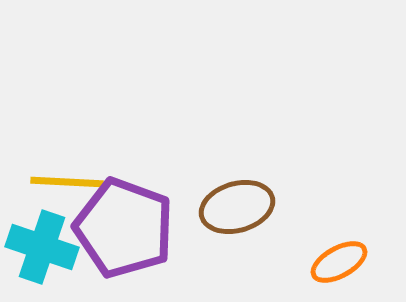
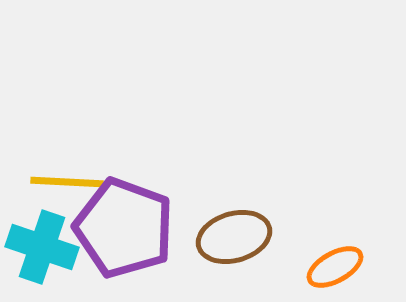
brown ellipse: moved 3 px left, 30 px down
orange ellipse: moved 4 px left, 5 px down
